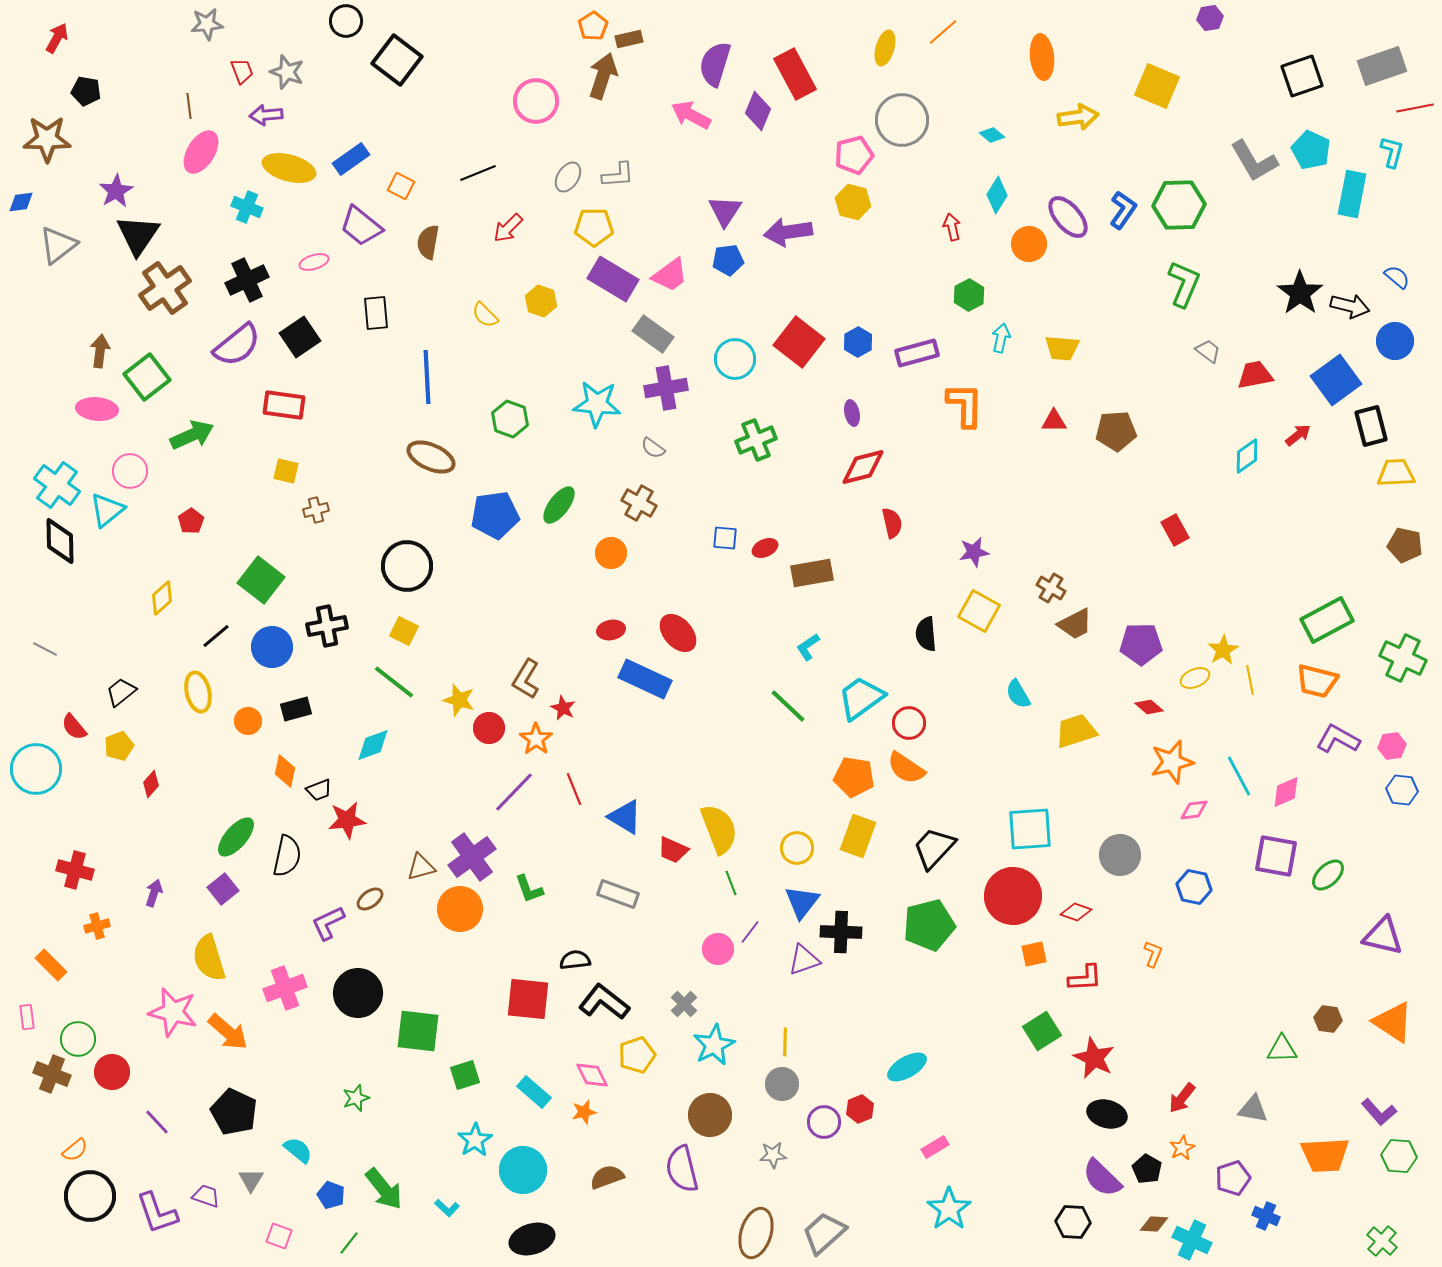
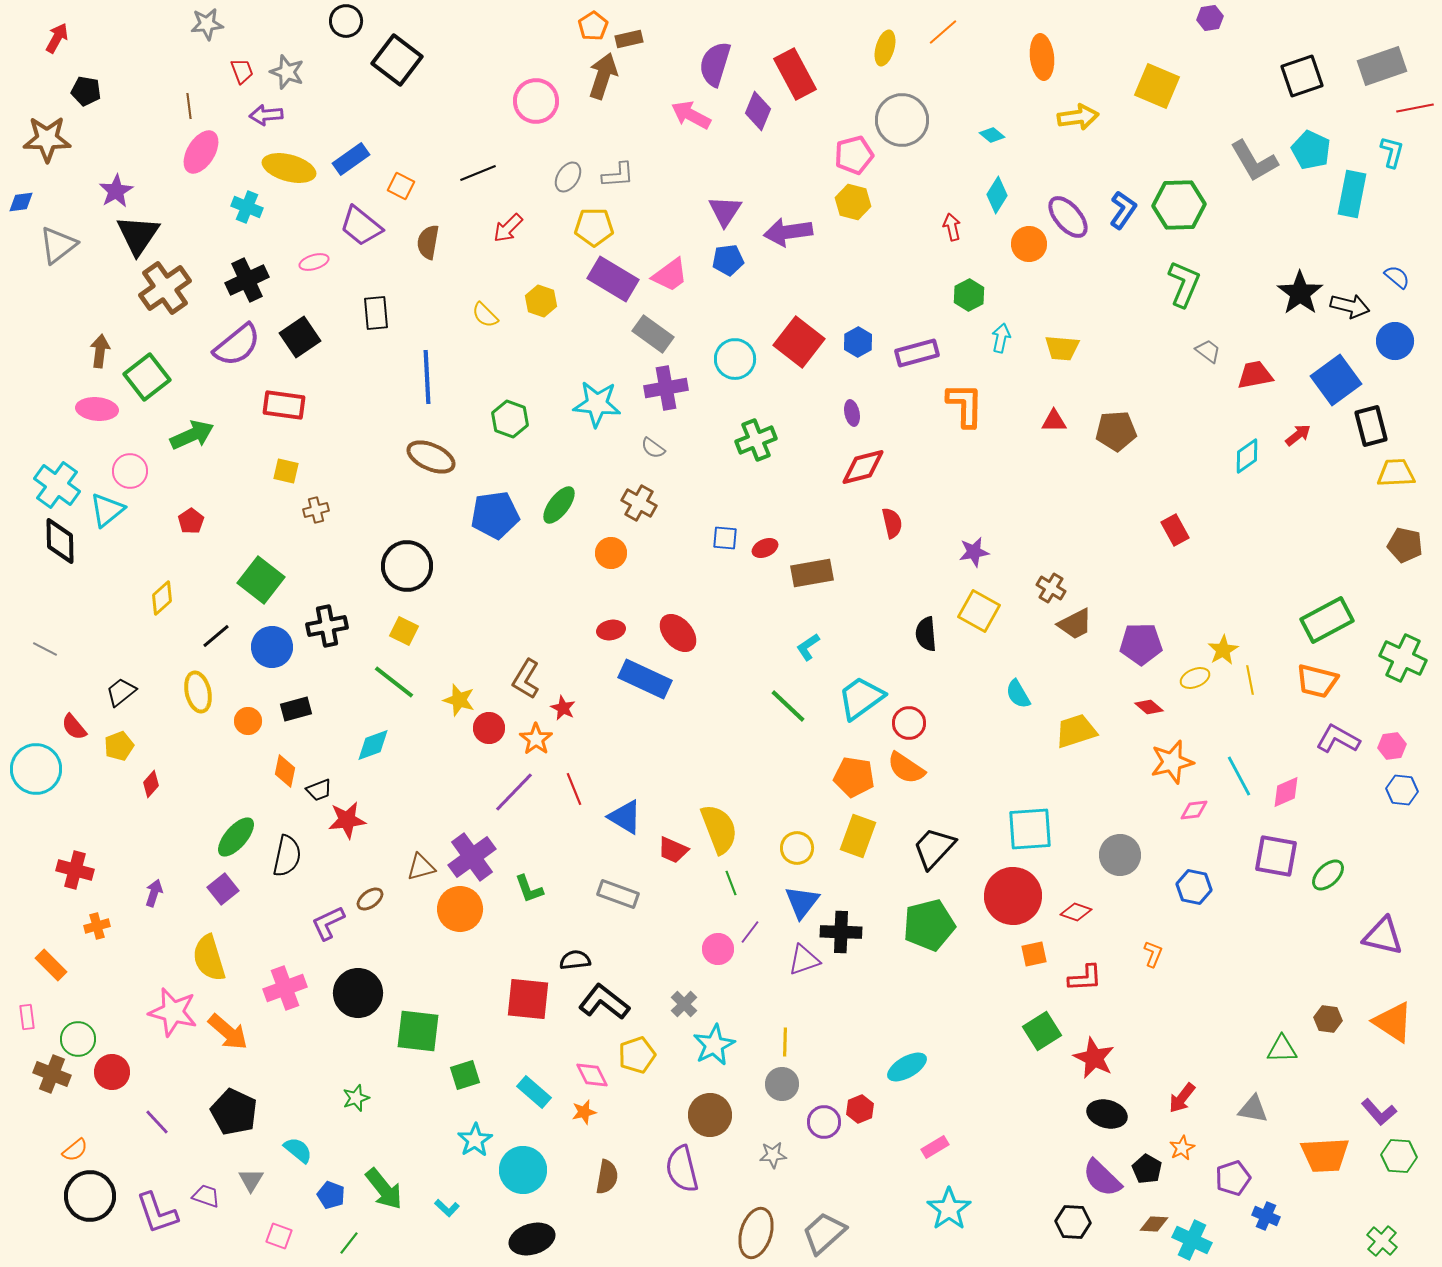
brown semicircle at (607, 1177): rotated 120 degrees clockwise
